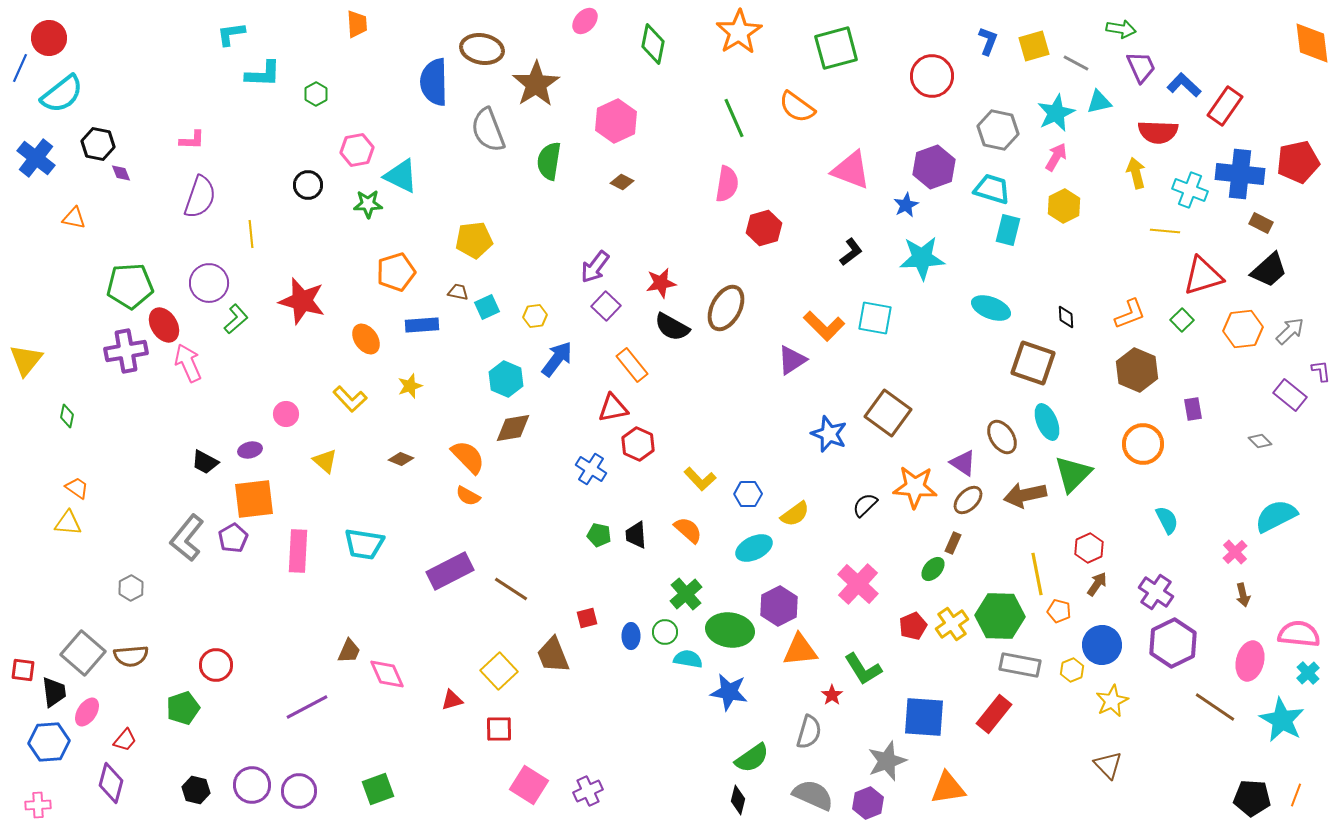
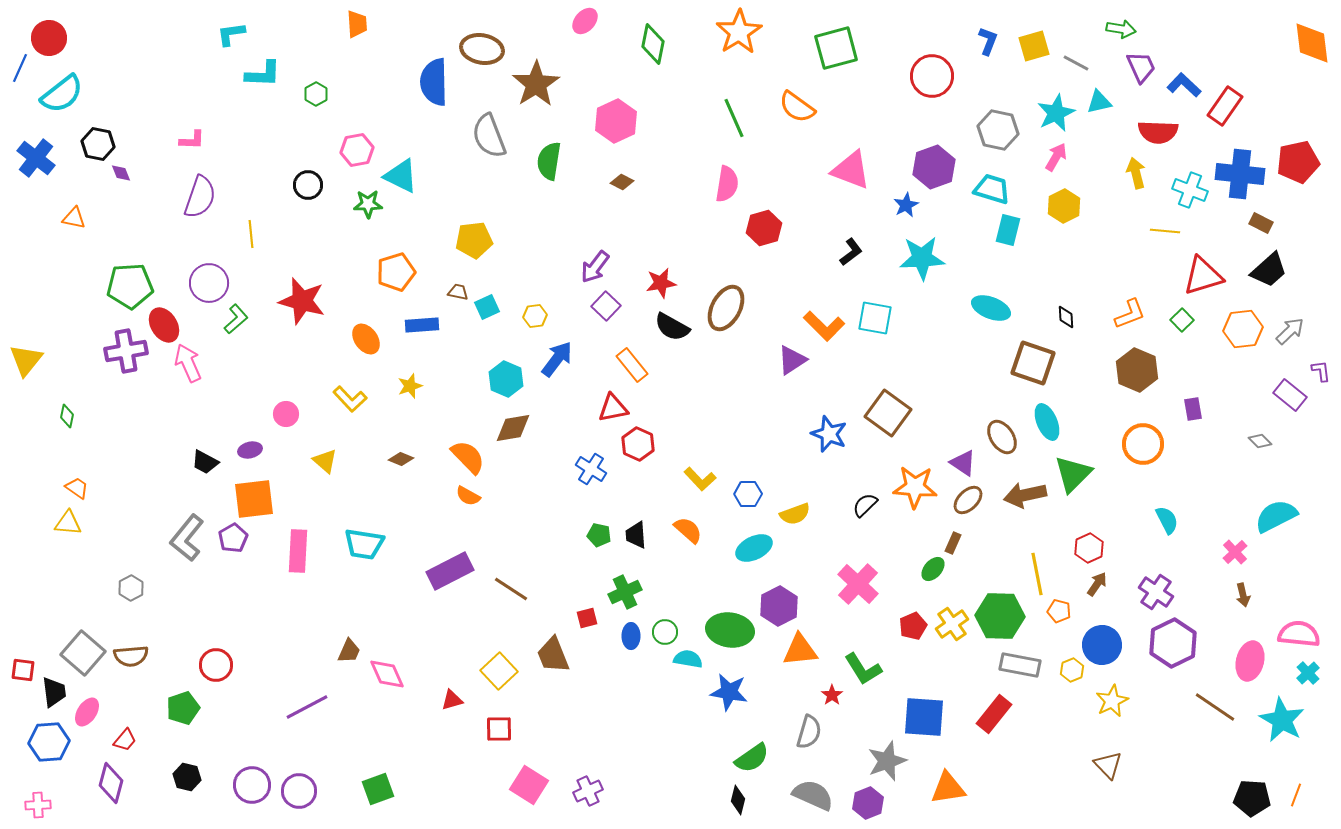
gray semicircle at (488, 130): moved 1 px right, 6 px down
yellow semicircle at (795, 514): rotated 16 degrees clockwise
green cross at (686, 594): moved 61 px left, 2 px up; rotated 16 degrees clockwise
black hexagon at (196, 790): moved 9 px left, 13 px up
